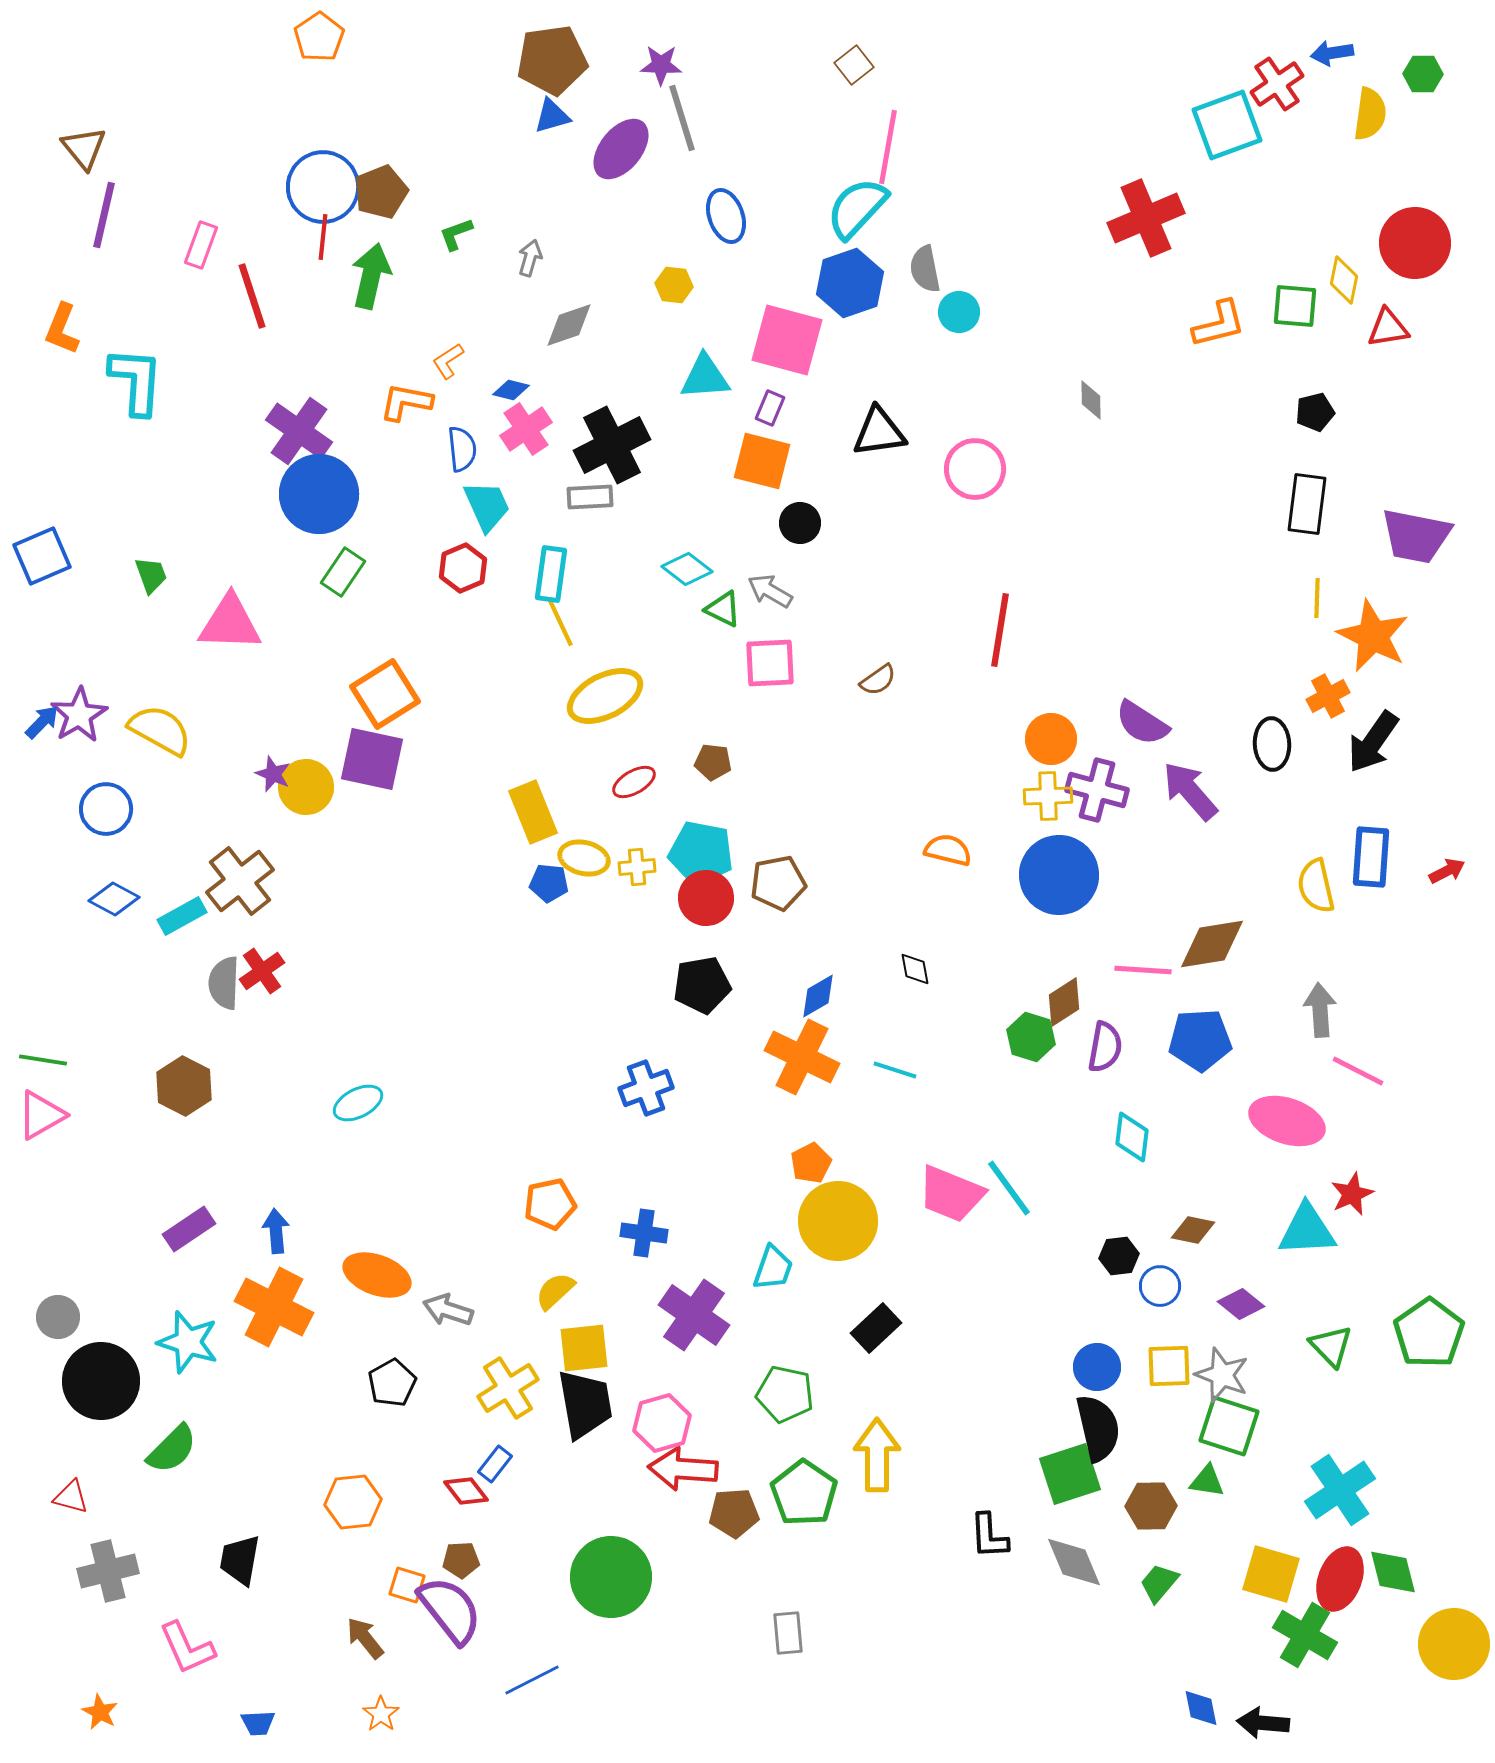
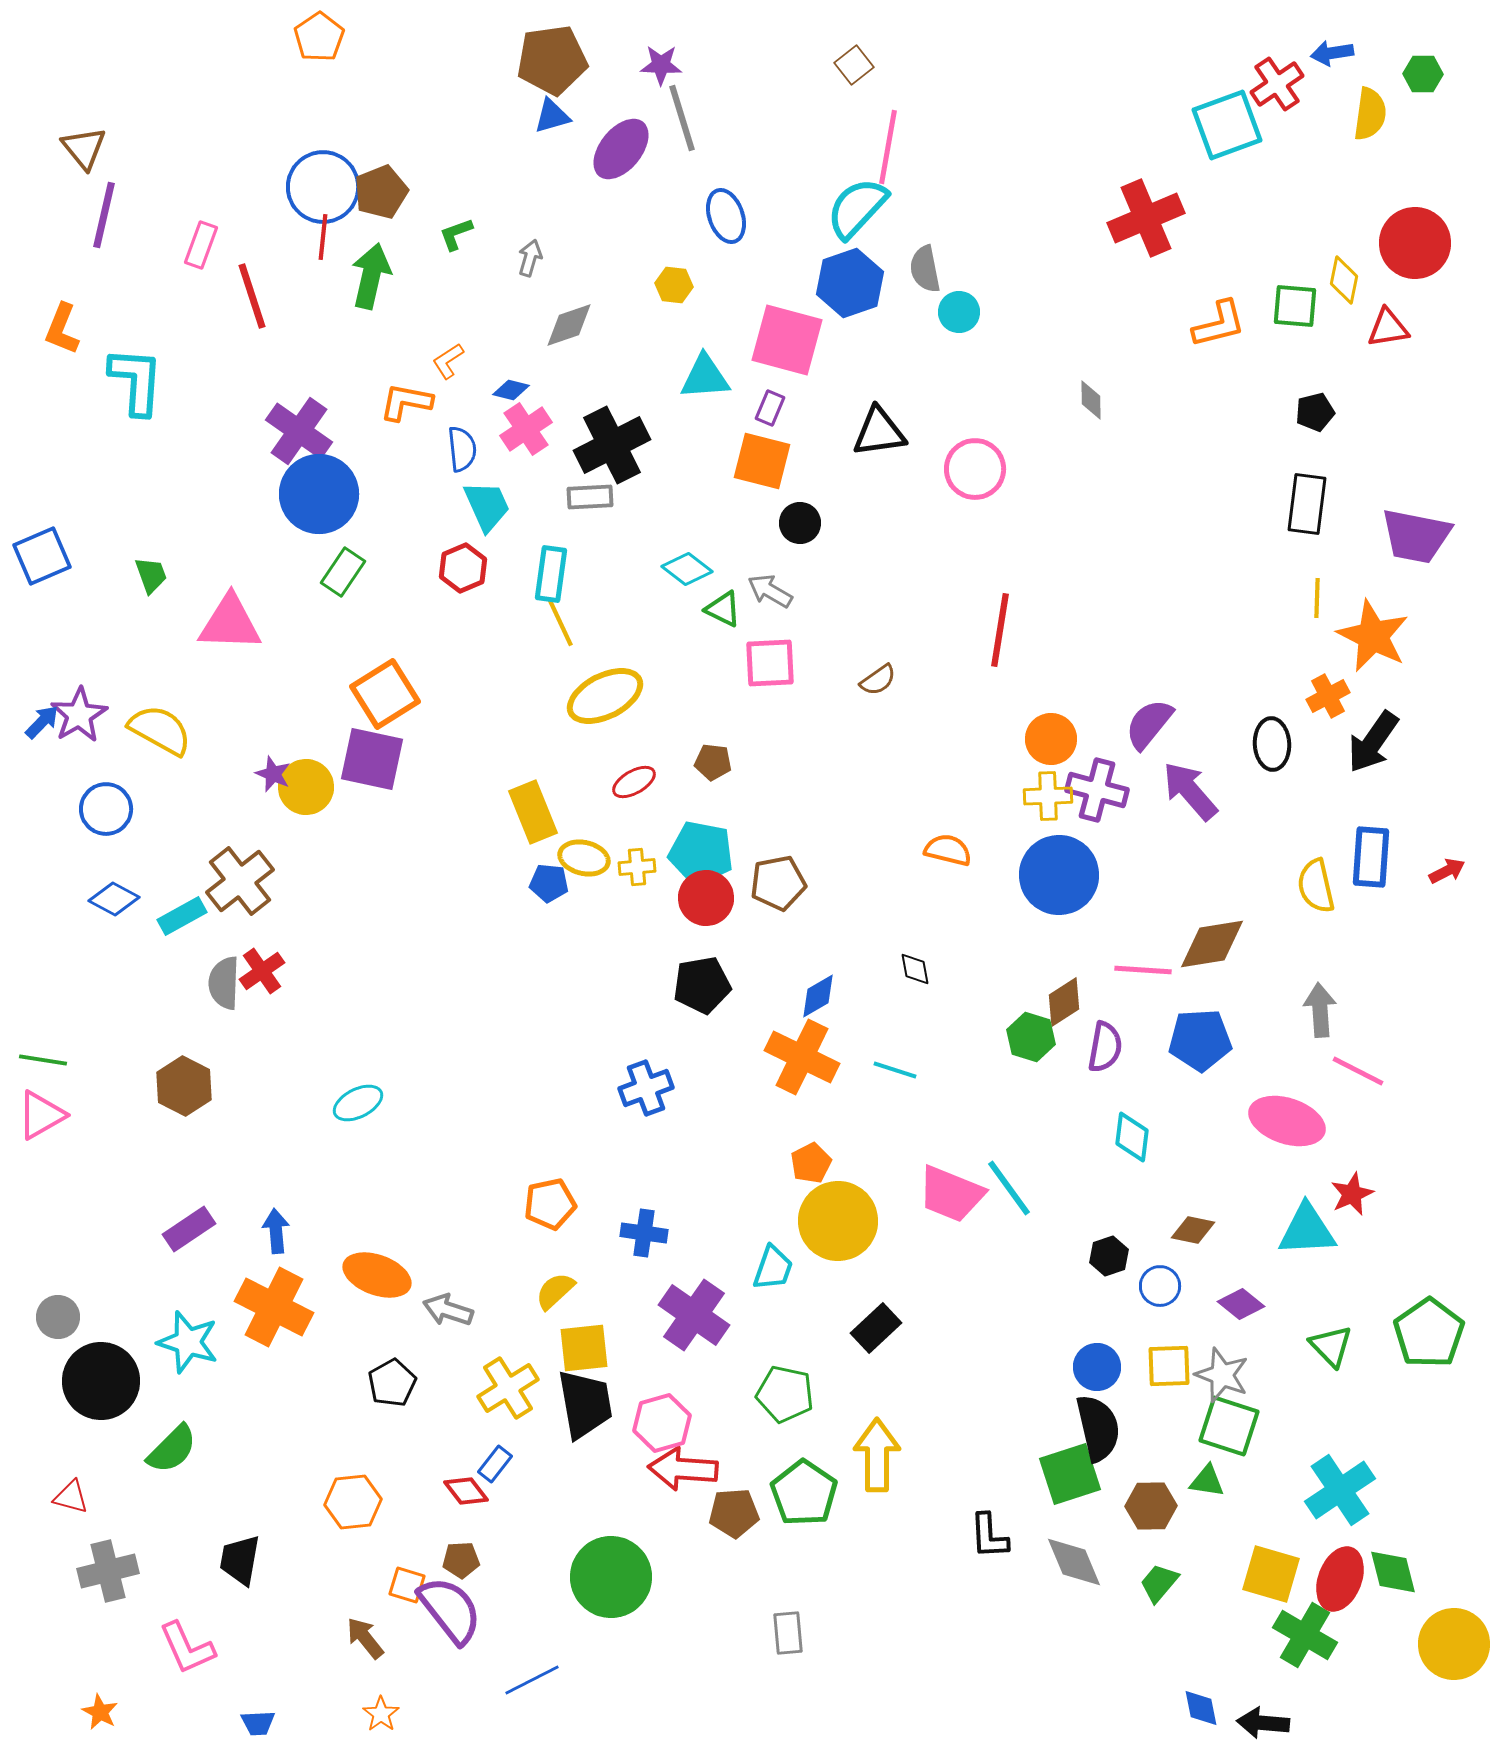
purple semicircle at (1142, 723): moved 7 px right, 1 px down; rotated 96 degrees clockwise
black hexagon at (1119, 1256): moved 10 px left; rotated 12 degrees counterclockwise
